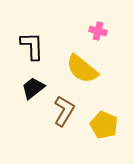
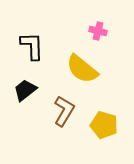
black trapezoid: moved 8 px left, 2 px down
yellow pentagon: rotated 8 degrees counterclockwise
